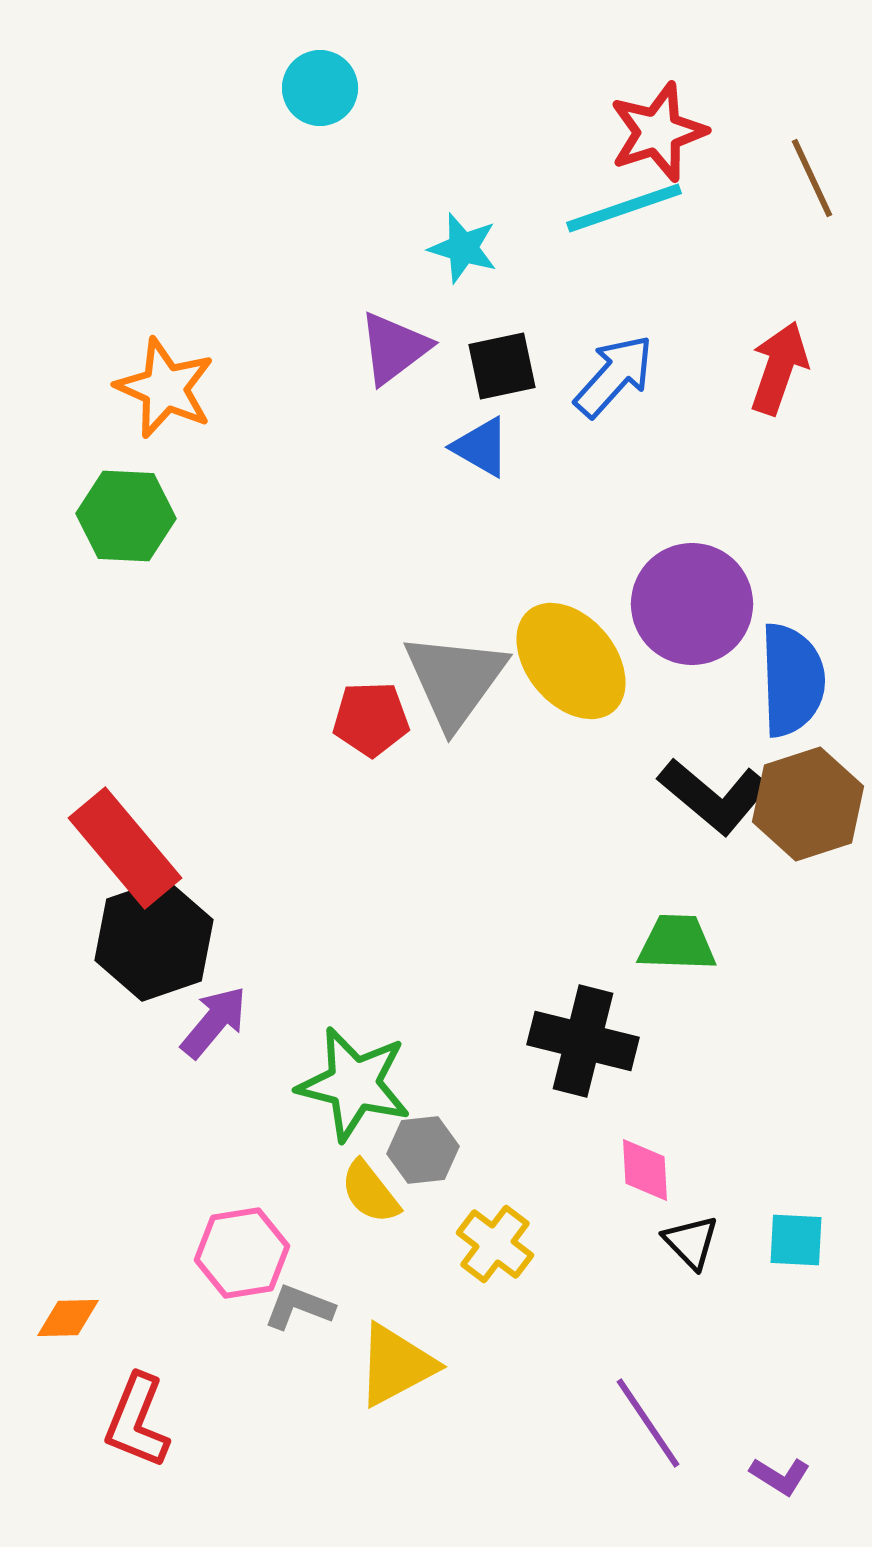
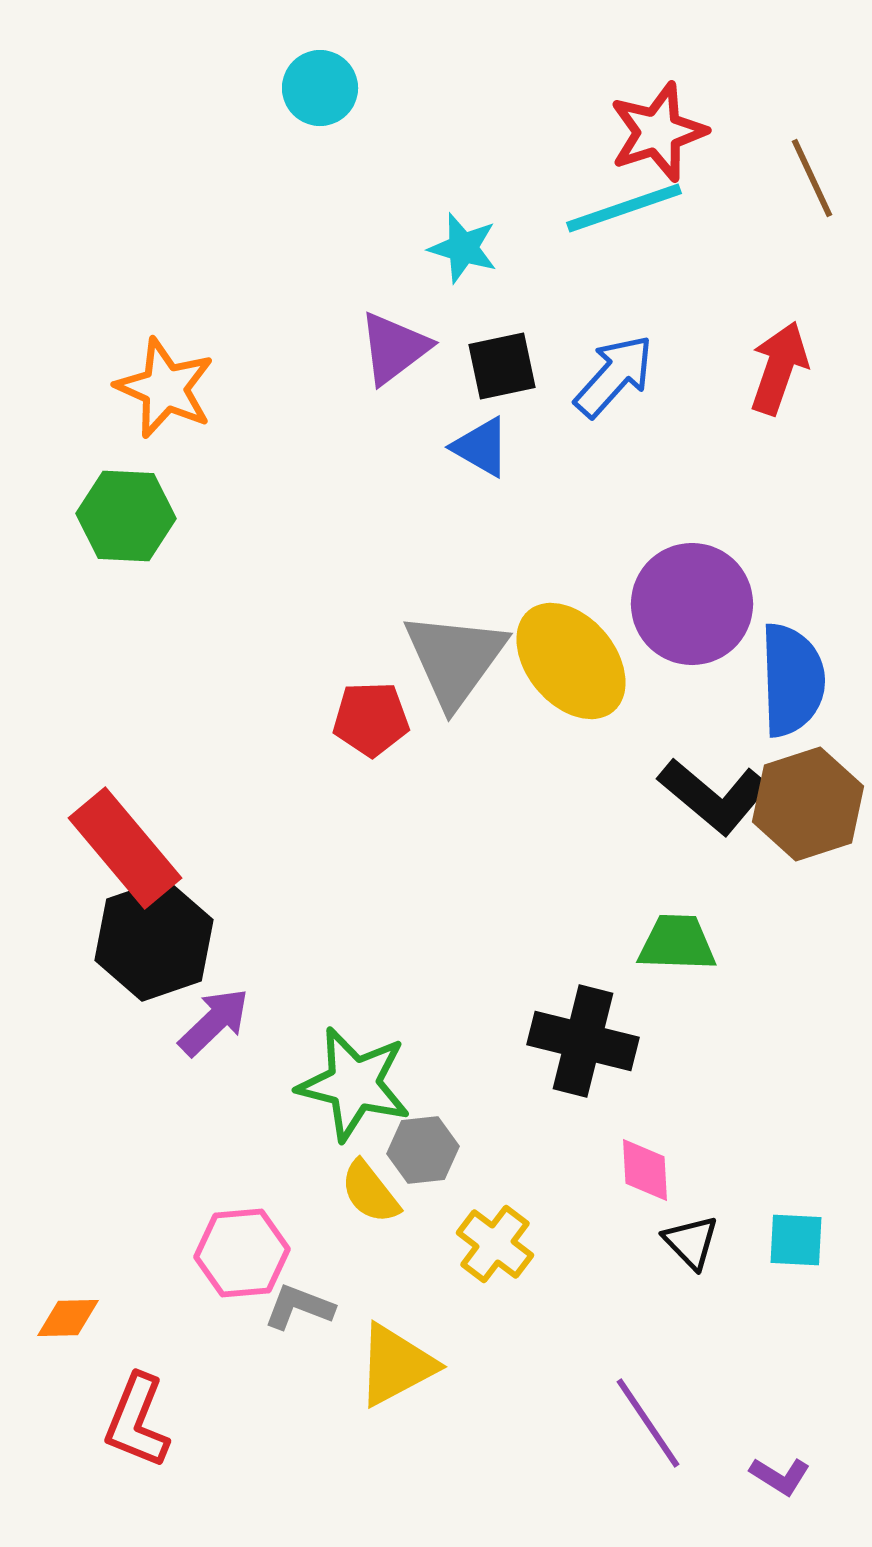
gray triangle: moved 21 px up
purple arrow: rotated 6 degrees clockwise
pink hexagon: rotated 4 degrees clockwise
